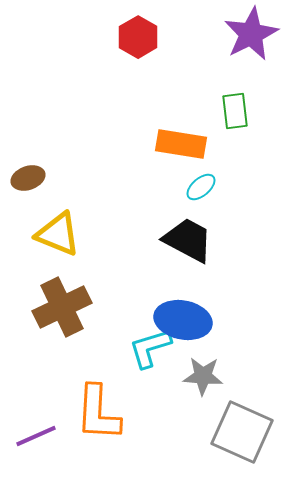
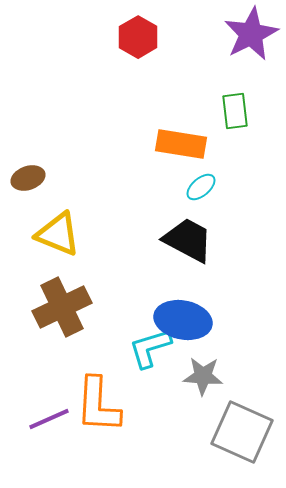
orange L-shape: moved 8 px up
purple line: moved 13 px right, 17 px up
